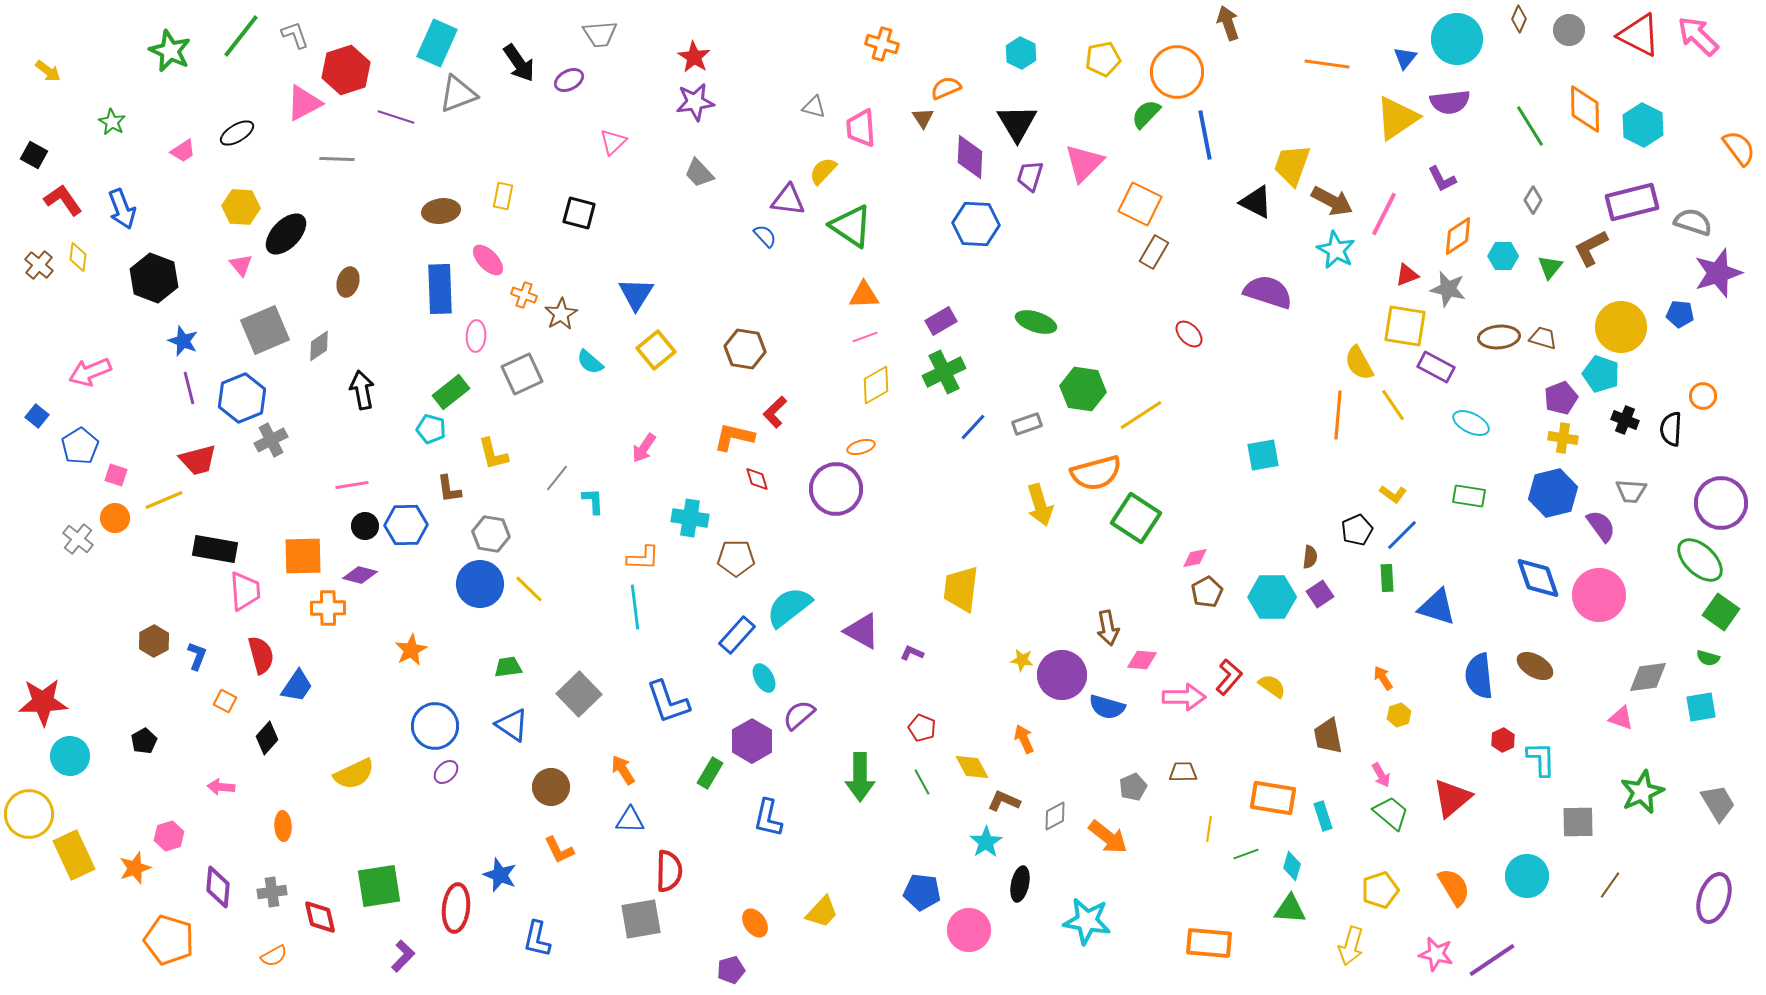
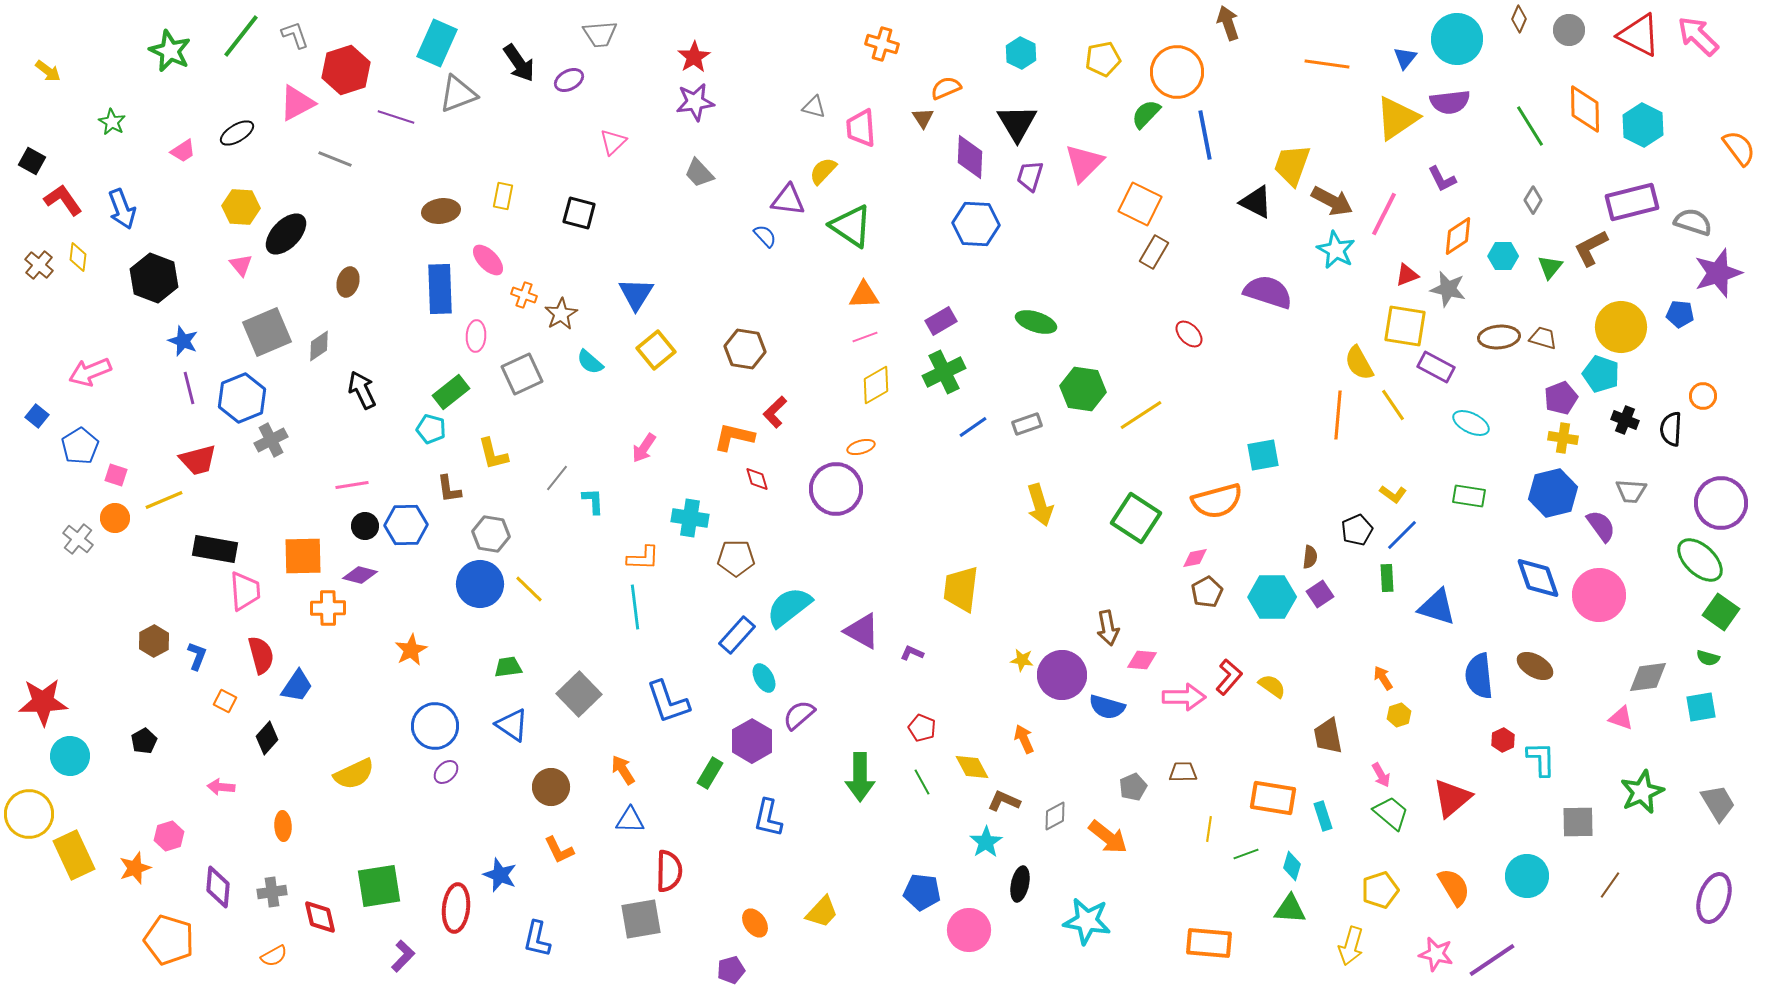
red star at (694, 57): rotated 8 degrees clockwise
pink triangle at (304, 103): moved 7 px left
black square at (34, 155): moved 2 px left, 6 px down
gray line at (337, 159): moved 2 px left; rotated 20 degrees clockwise
gray square at (265, 330): moved 2 px right, 2 px down
black arrow at (362, 390): rotated 15 degrees counterclockwise
blue line at (973, 427): rotated 12 degrees clockwise
orange semicircle at (1096, 473): moved 121 px right, 28 px down
